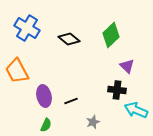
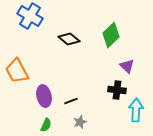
blue cross: moved 3 px right, 12 px up
cyan arrow: rotated 70 degrees clockwise
gray star: moved 13 px left
